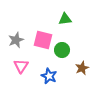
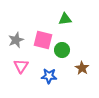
brown star: rotated 16 degrees counterclockwise
blue star: rotated 21 degrees counterclockwise
